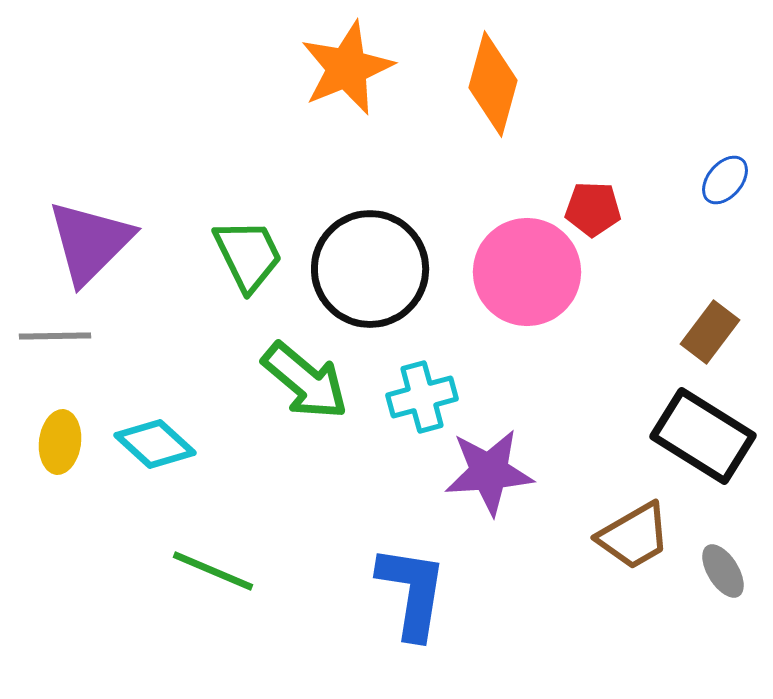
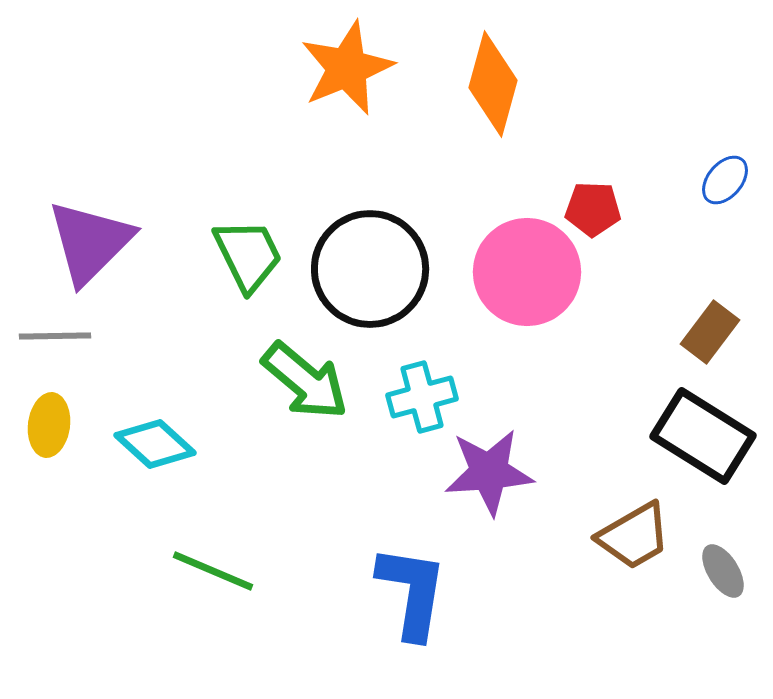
yellow ellipse: moved 11 px left, 17 px up
